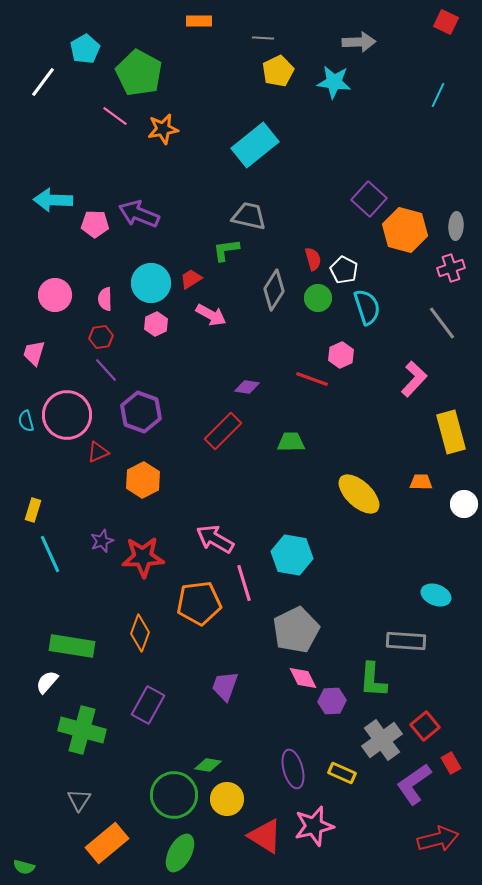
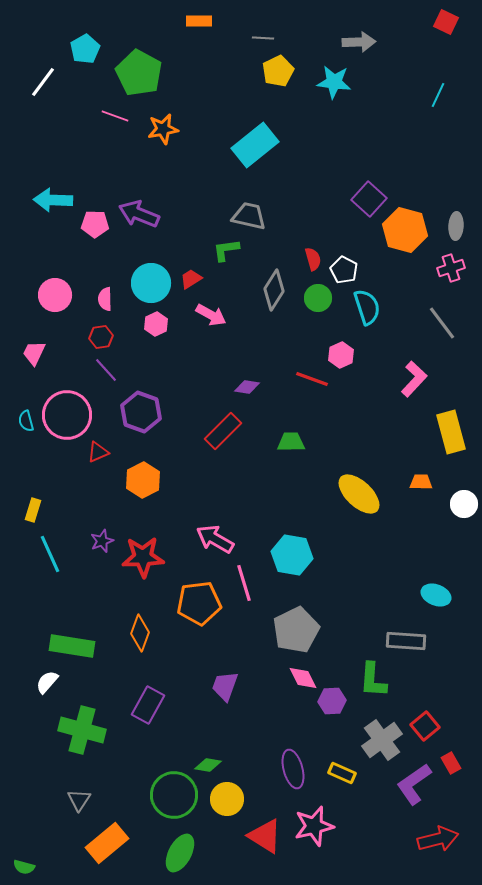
pink line at (115, 116): rotated 16 degrees counterclockwise
pink trapezoid at (34, 353): rotated 8 degrees clockwise
